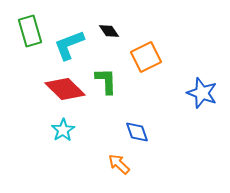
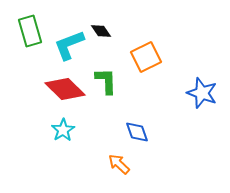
black diamond: moved 8 px left
